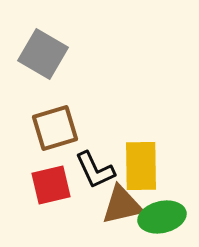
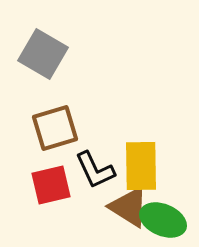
brown triangle: moved 7 px right, 2 px down; rotated 45 degrees clockwise
green ellipse: moved 1 px right, 3 px down; rotated 36 degrees clockwise
